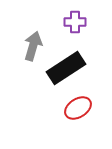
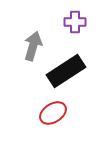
black rectangle: moved 3 px down
red ellipse: moved 25 px left, 5 px down
